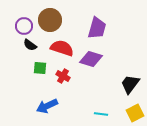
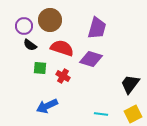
yellow square: moved 2 px left, 1 px down
